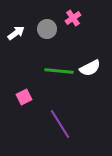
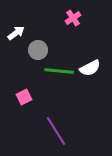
gray circle: moved 9 px left, 21 px down
purple line: moved 4 px left, 7 px down
